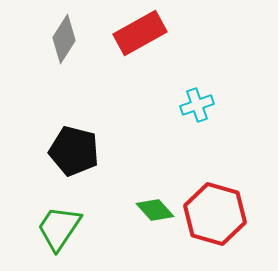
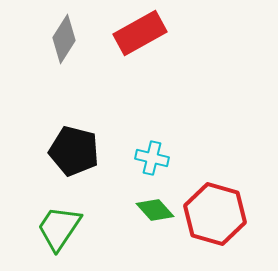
cyan cross: moved 45 px left, 53 px down; rotated 32 degrees clockwise
